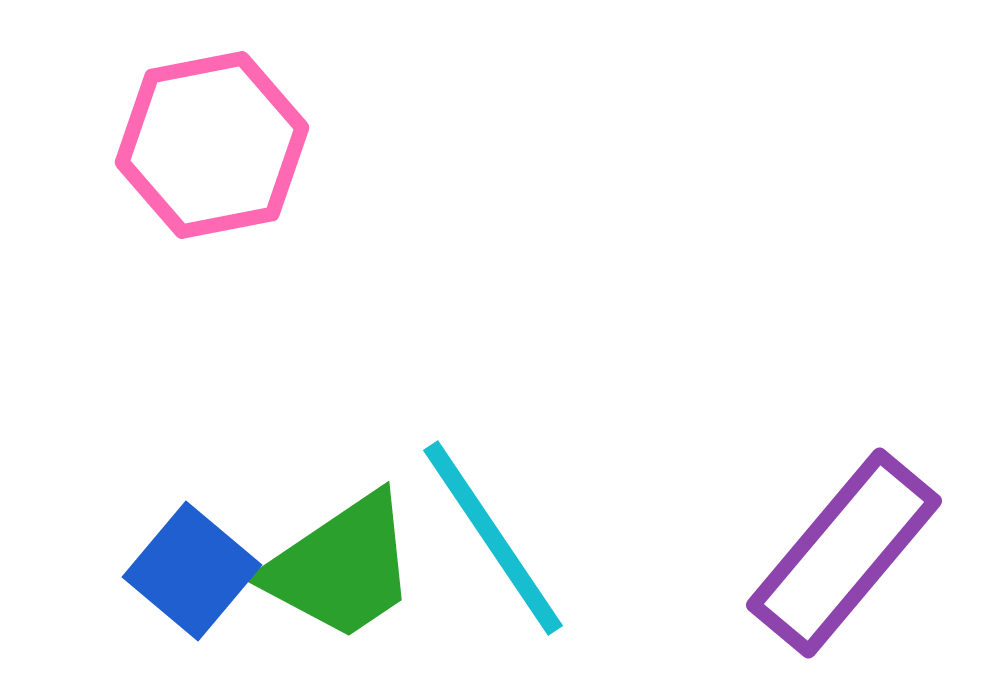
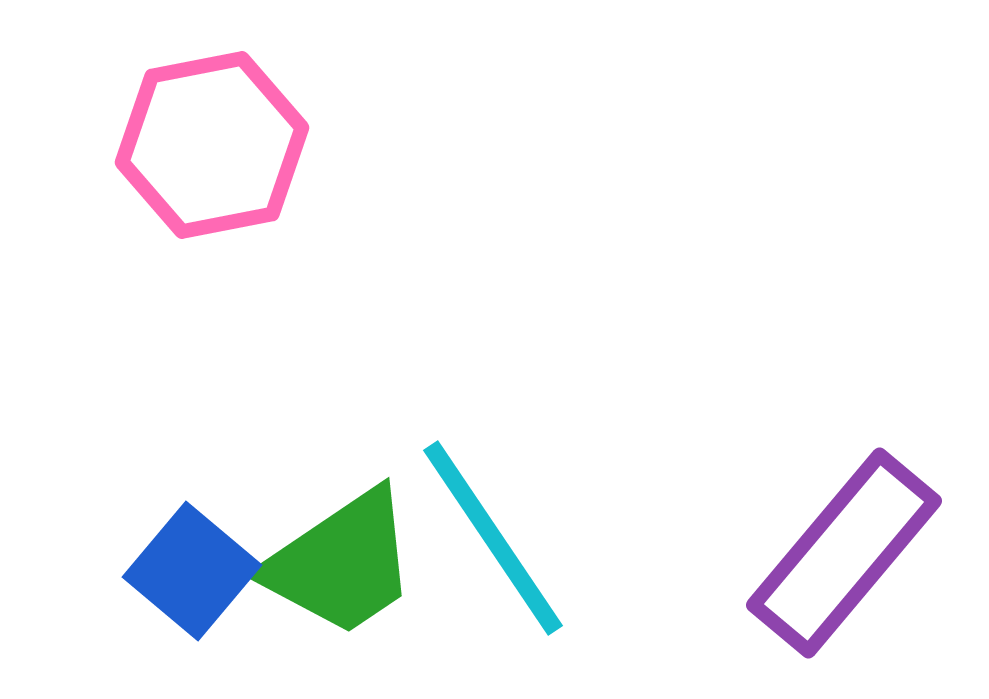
green trapezoid: moved 4 px up
